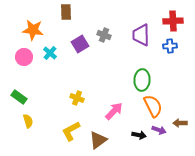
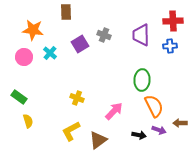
orange semicircle: moved 1 px right
